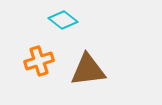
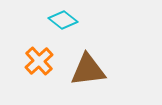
orange cross: rotated 24 degrees counterclockwise
